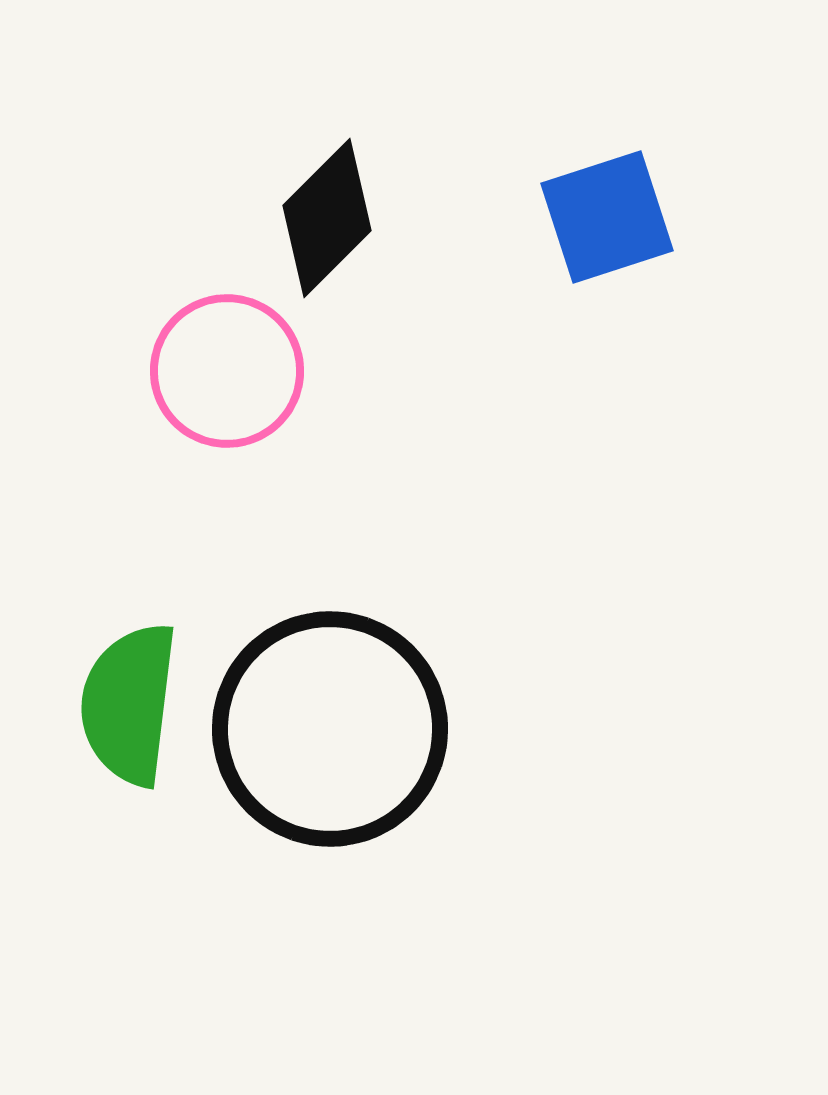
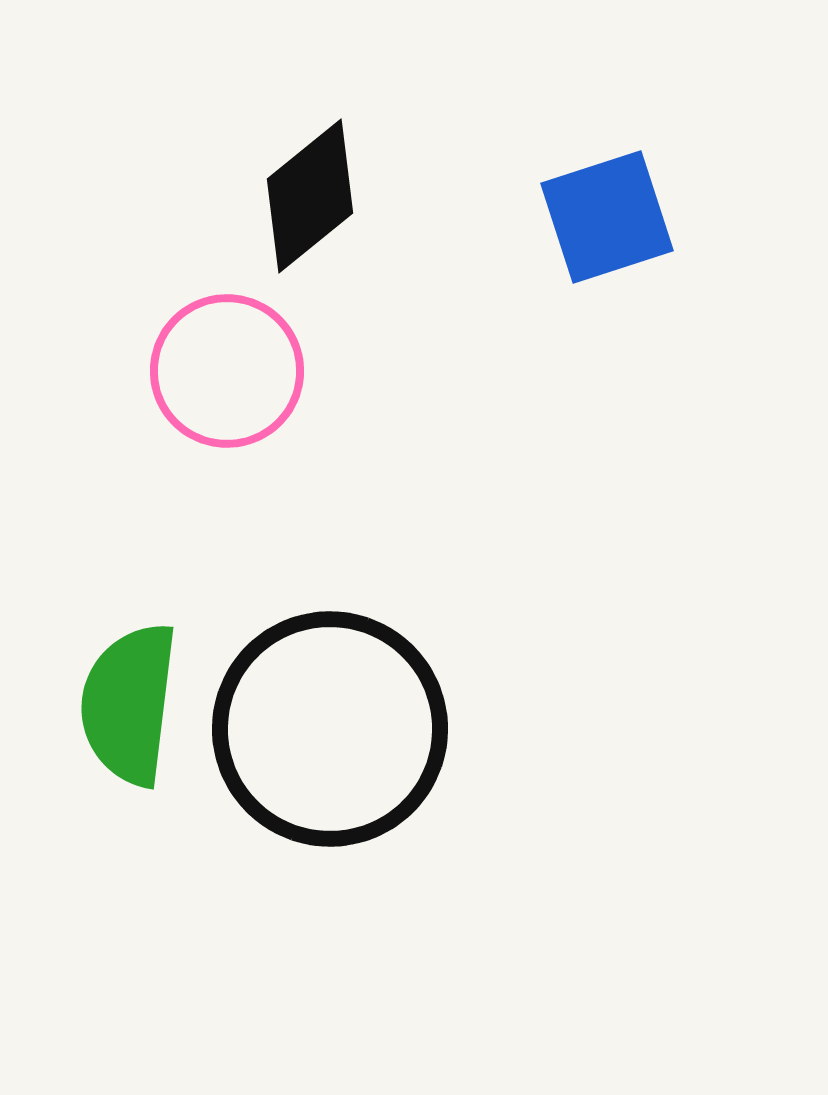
black diamond: moved 17 px left, 22 px up; rotated 6 degrees clockwise
